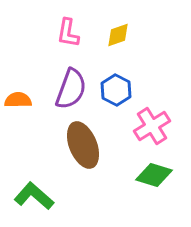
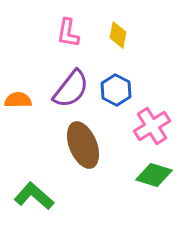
yellow diamond: rotated 60 degrees counterclockwise
purple semicircle: rotated 18 degrees clockwise
